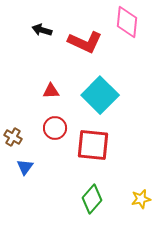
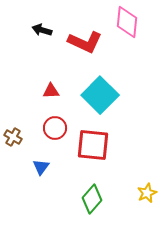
blue triangle: moved 16 px right
yellow star: moved 6 px right, 6 px up; rotated 12 degrees counterclockwise
